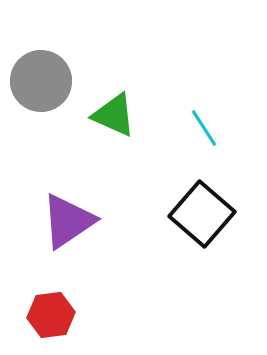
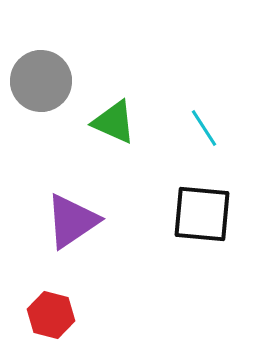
green triangle: moved 7 px down
black square: rotated 36 degrees counterclockwise
purple triangle: moved 4 px right
red hexagon: rotated 21 degrees clockwise
